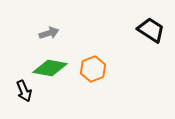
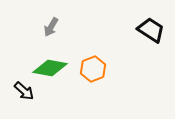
gray arrow: moved 2 px right, 6 px up; rotated 138 degrees clockwise
black arrow: rotated 25 degrees counterclockwise
